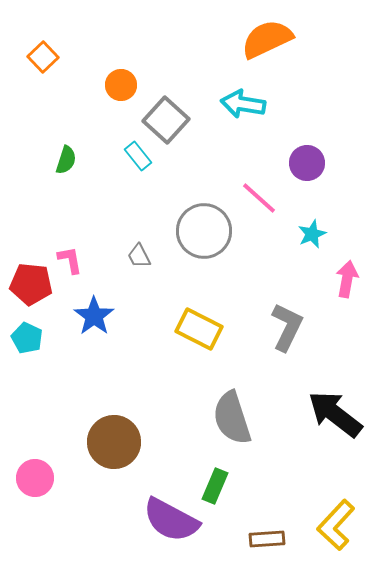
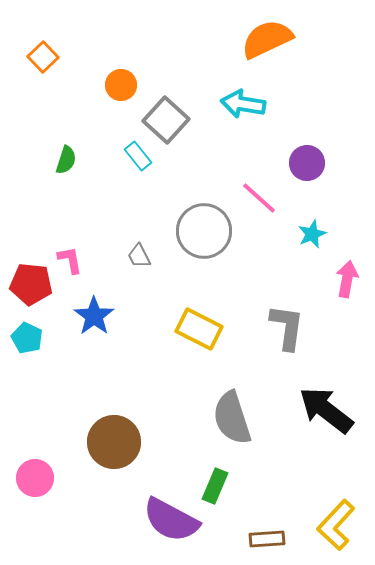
gray L-shape: rotated 18 degrees counterclockwise
black arrow: moved 9 px left, 4 px up
